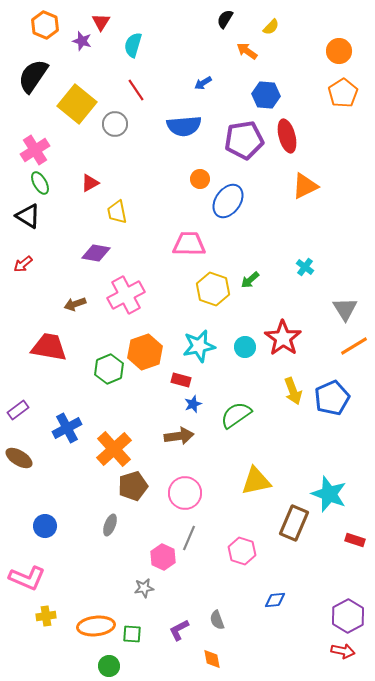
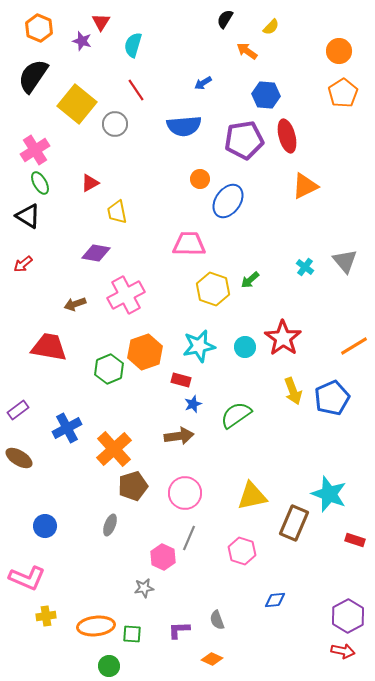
orange hexagon at (45, 25): moved 6 px left, 3 px down
gray triangle at (345, 309): moved 48 px up; rotated 8 degrees counterclockwise
yellow triangle at (256, 481): moved 4 px left, 15 px down
purple L-shape at (179, 630): rotated 25 degrees clockwise
orange diamond at (212, 659): rotated 55 degrees counterclockwise
